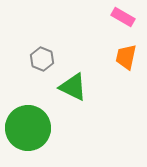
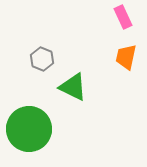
pink rectangle: rotated 35 degrees clockwise
green circle: moved 1 px right, 1 px down
